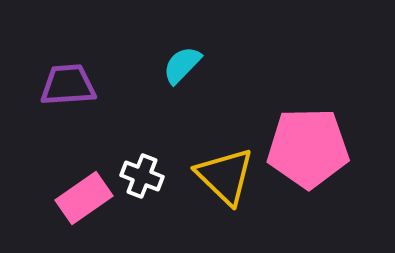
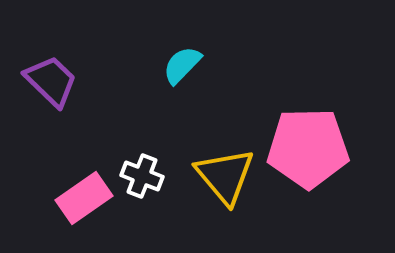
purple trapezoid: moved 17 px left, 4 px up; rotated 48 degrees clockwise
yellow triangle: rotated 6 degrees clockwise
